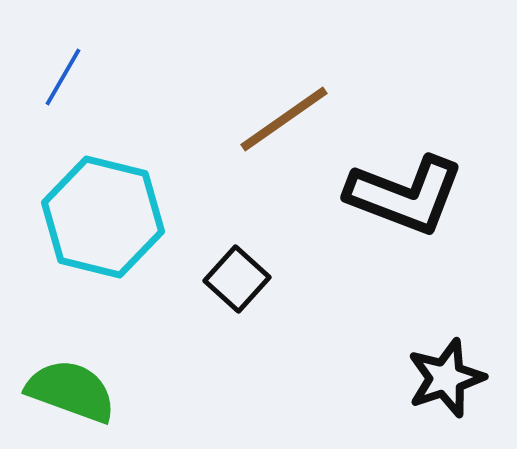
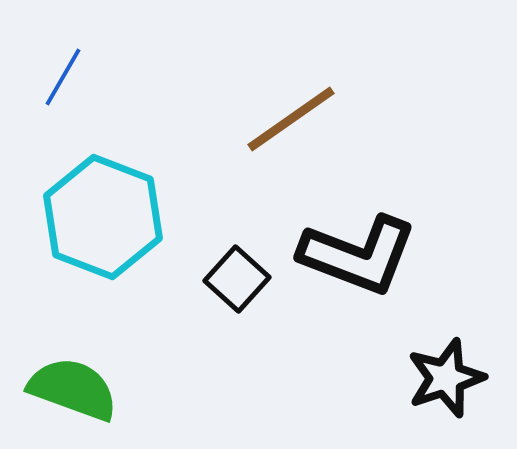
brown line: moved 7 px right
black L-shape: moved 47 px left, 60 px down
cyan hexagon: rotated 7 degrees clockwise
green semicircle: moved 2 px right, 2 px up
